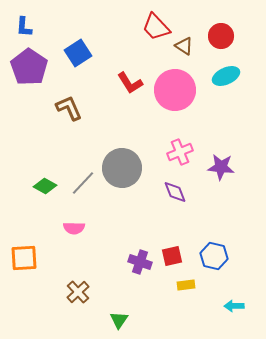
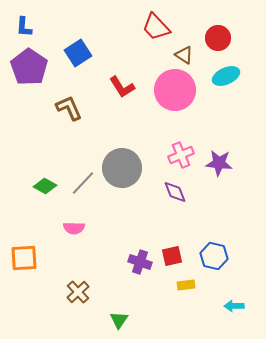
red circle: moved 3 px left, 2 px down
brown triangle: moved 9 px down
red L-shape: moved 8 px left, 4 px down
pink cross: moved 1 px right, 3 px down
purple star: moved 2 px left, 4 px up
